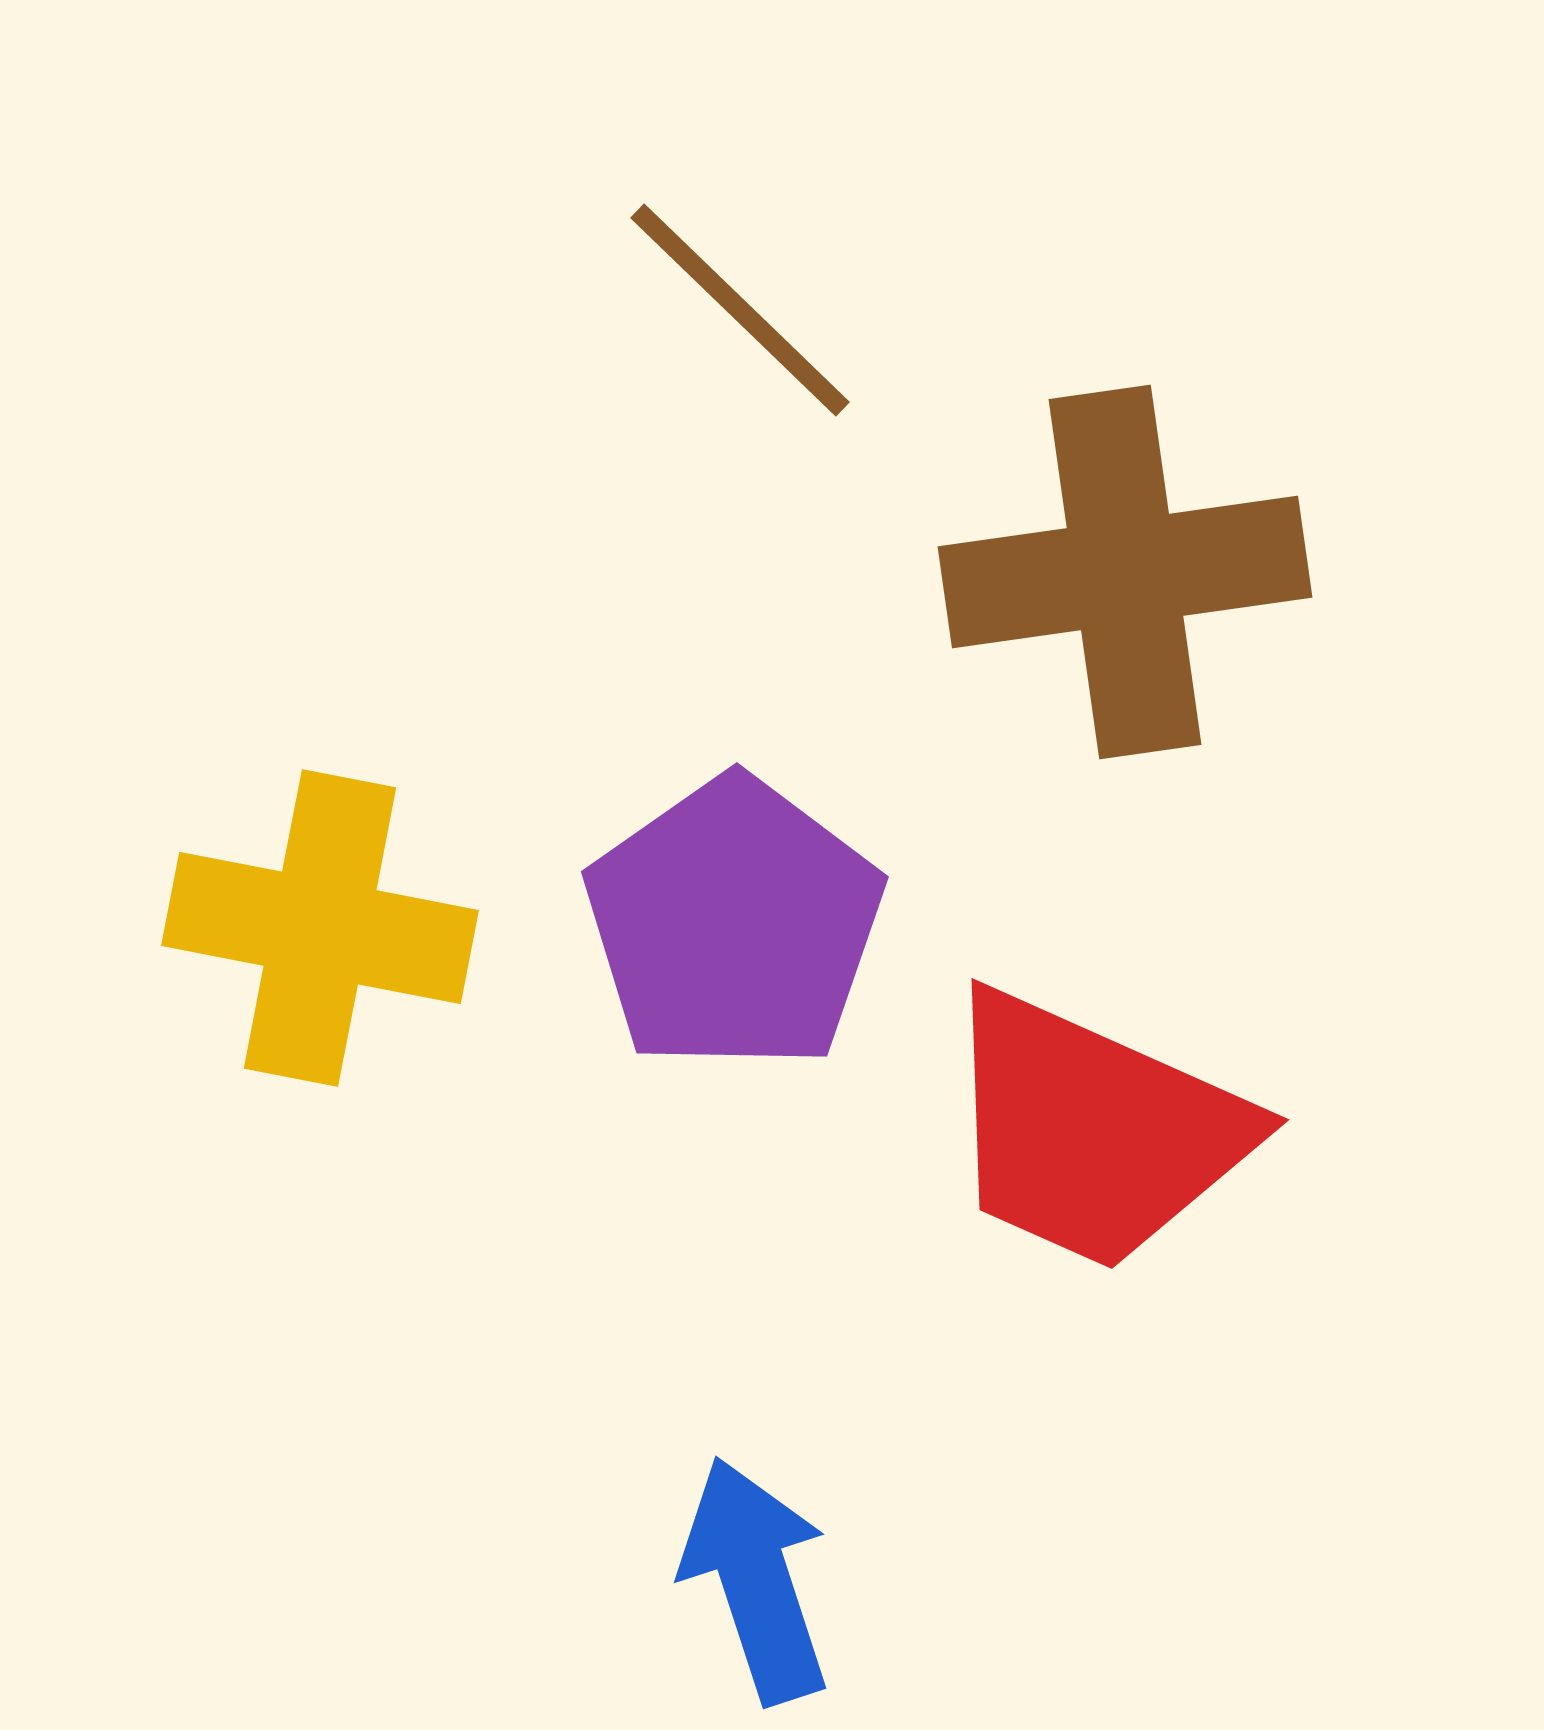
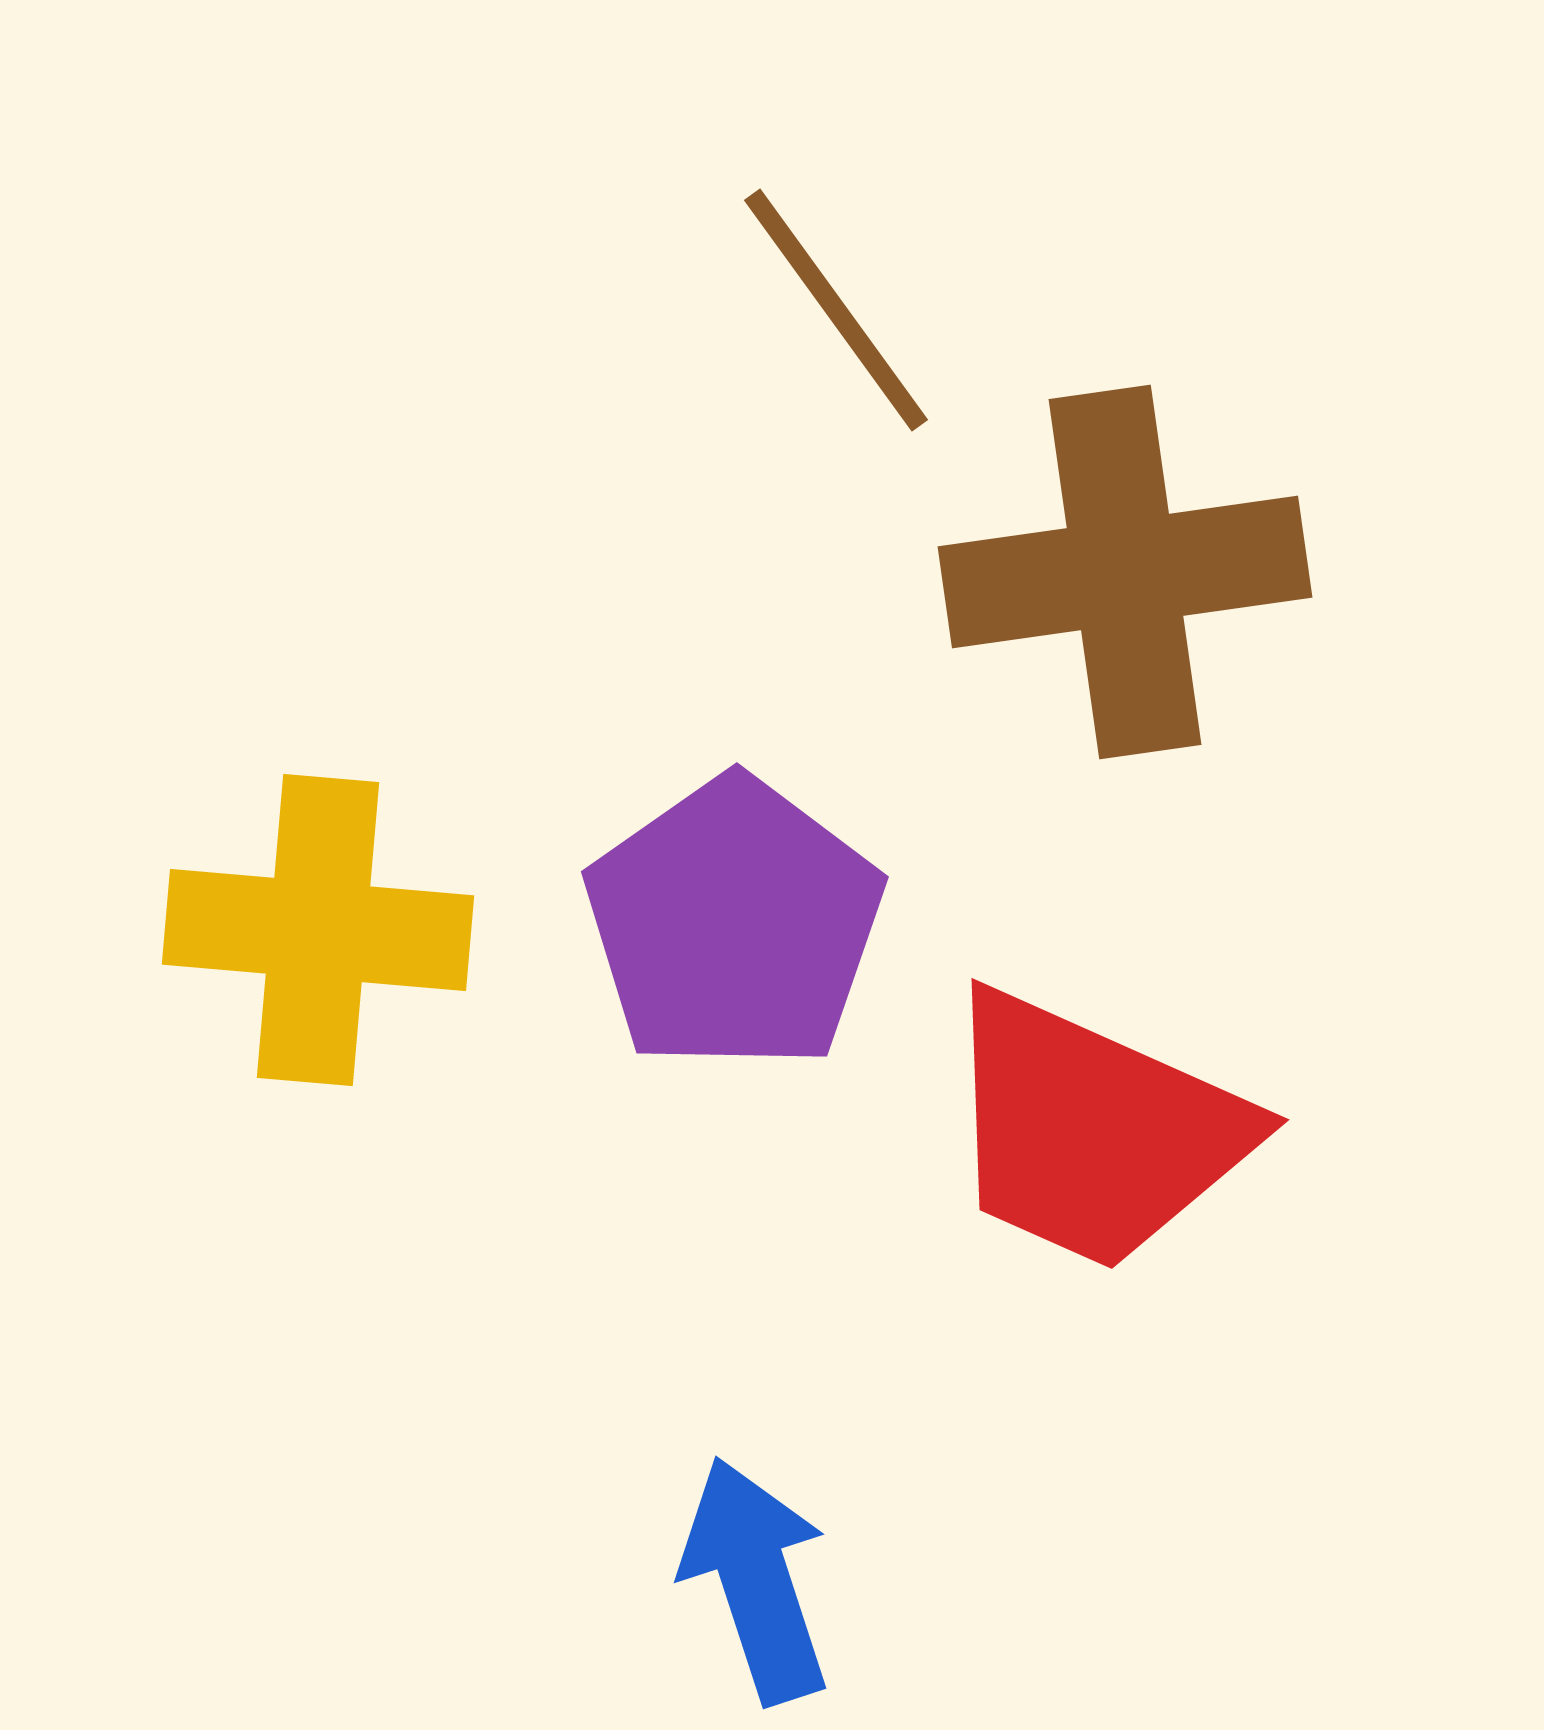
brown line: moved 96 px right; rotated 10 degrees clockwise
yellow cross: moved 2 px left, 2 px down; rotated 6 degrees counterclockwise
